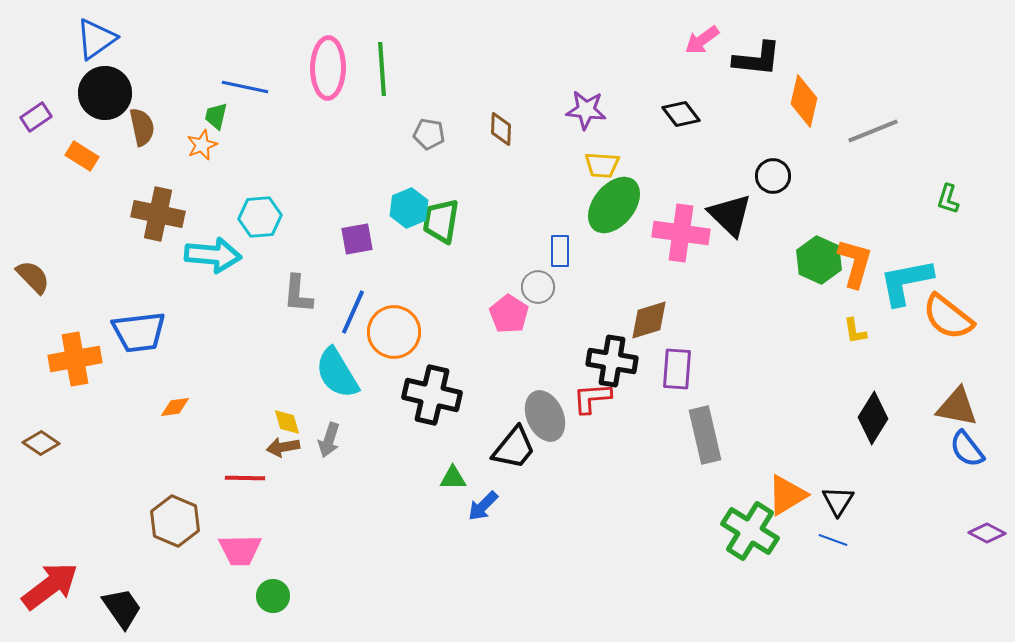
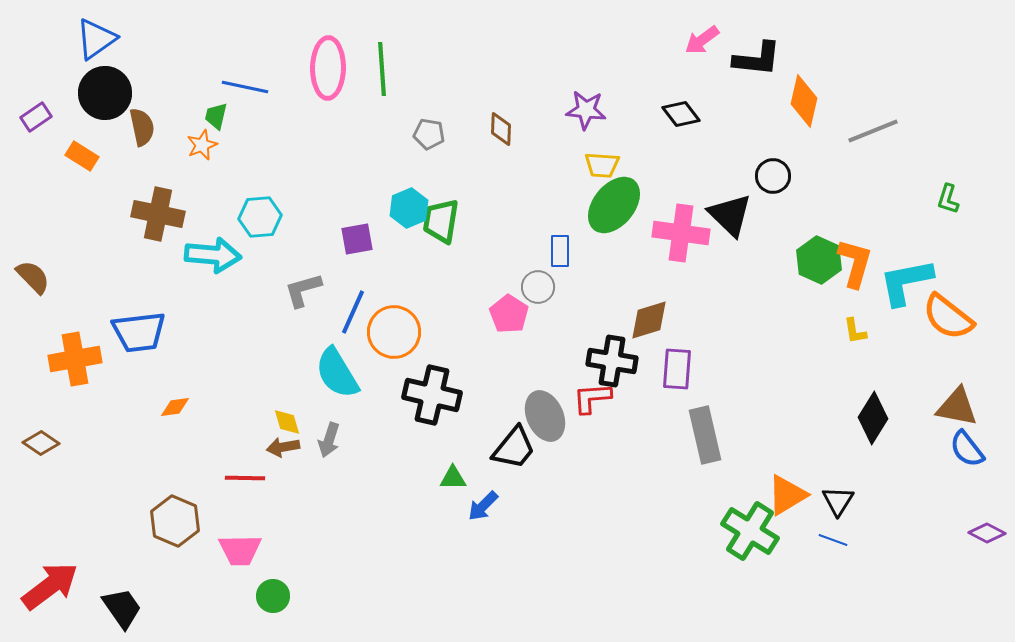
gray L-shape at (298, 294): moved 5 px right, 4 px up; rotated 69 degrees clockwise
